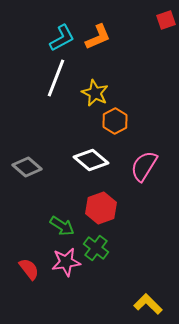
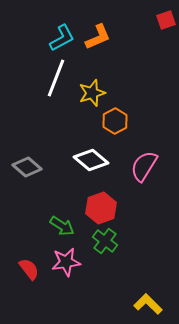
yellow star: moved 3 px left; rotated 28 degrees clockwise
green cross: moved 9 px right, 7 px up
